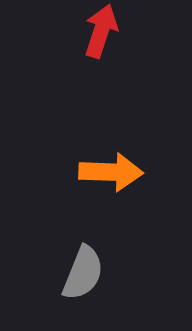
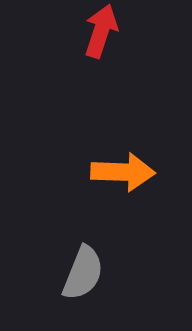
orange arrow: moved 12 px right
